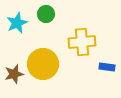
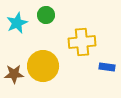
green circle: moved 1 px down
yellow circle: moved 2 px down
brown star: rotated 12 degrees clockwise
